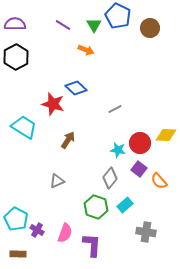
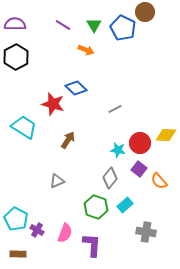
blue pentagon: moved 5 px right, 12 px down
brown circle: moved 5 px left, 16 px up
